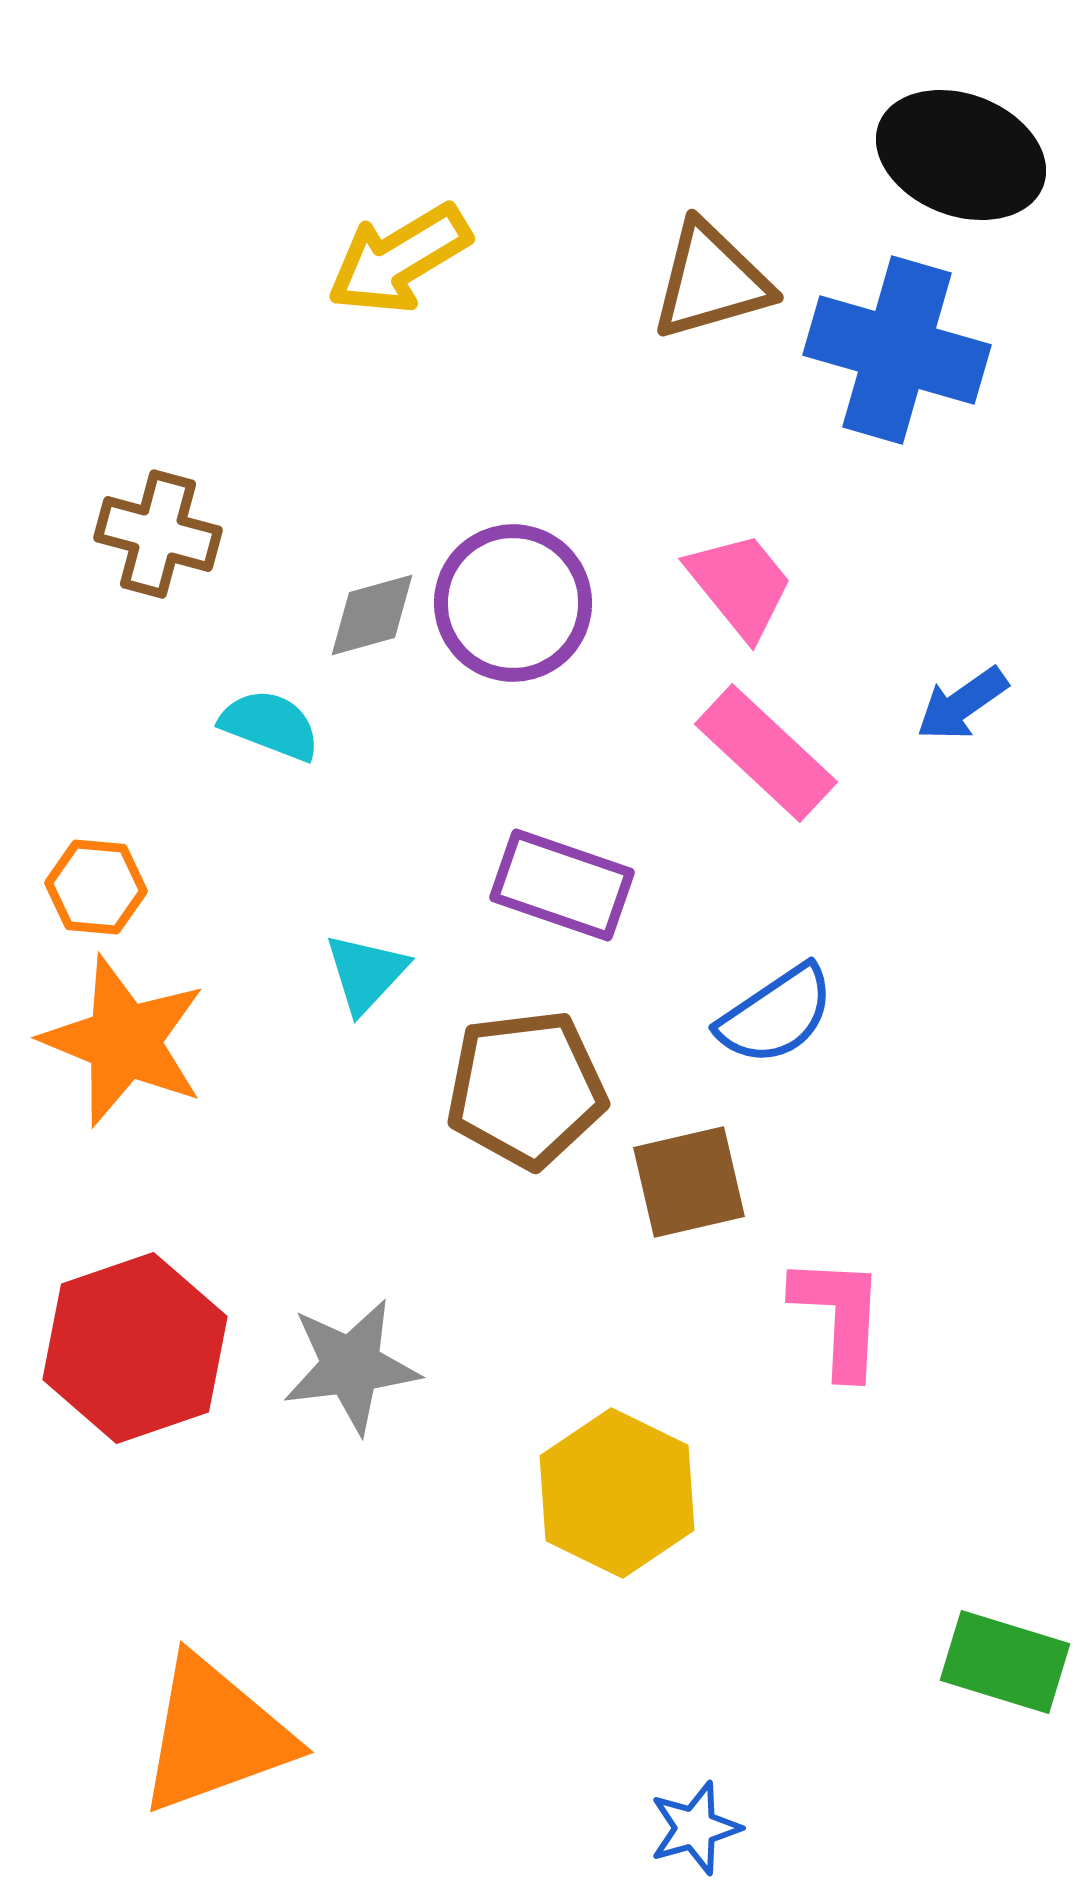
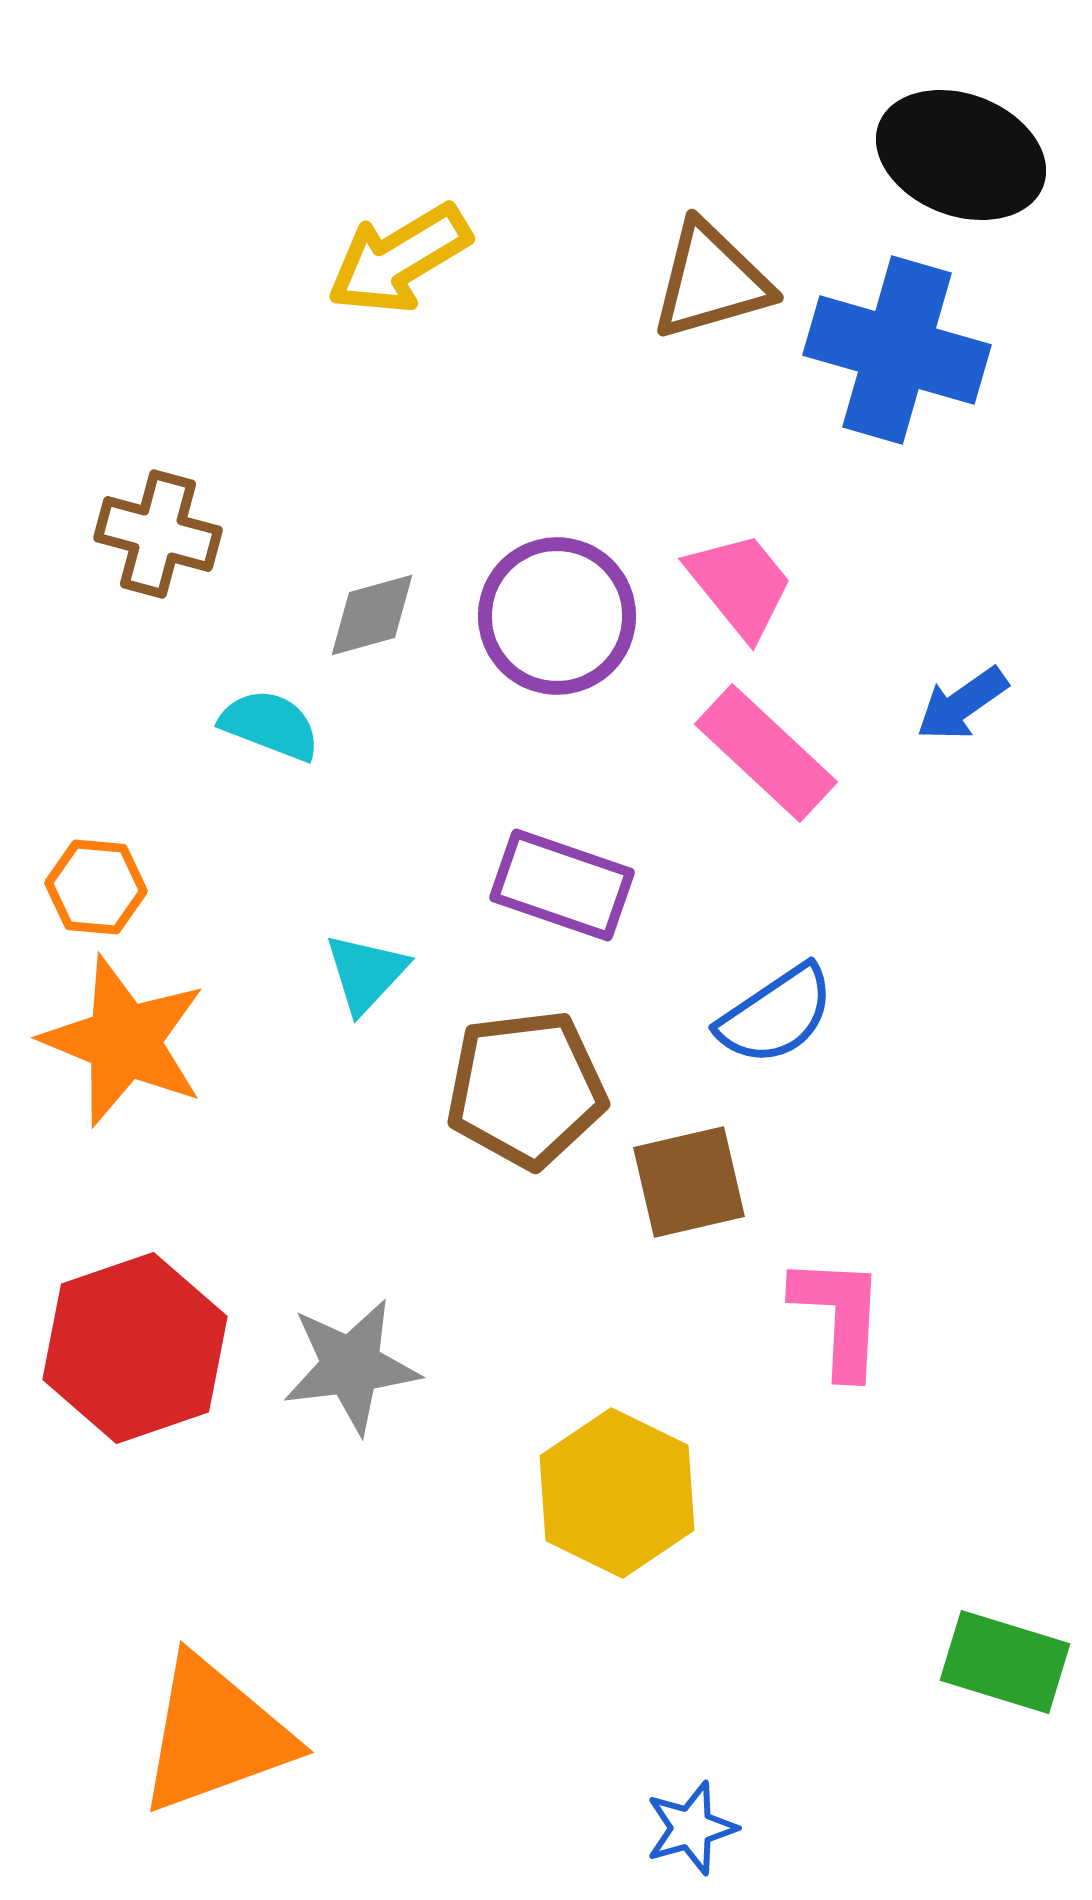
purple circle: moved 44 px right, 13 px down
blue star: moved 4 px left
